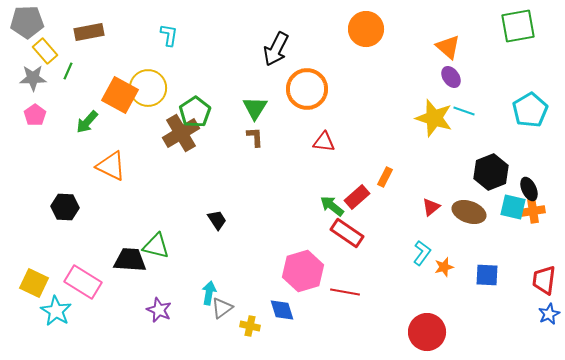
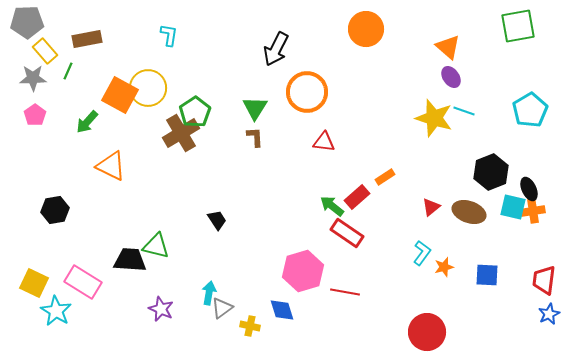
brown rectangle at (89, 32): moved 2 px left, 7 px down
orange circle at (307, 89): moved 3 px down
orange rectangle at (385, 177): rotated 30 degrees clockwise
black hexagon at (65, 207): moved 10 px left, 3 px down; rotated 12 degrees counterclockwise
purple star at (159, 310): moved 2 px right, 1 px up
